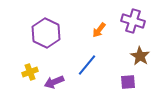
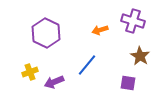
orange arrow: moved 1 px right; rotated 35 degrees clockwise
purple square: moved 1 px down; rotated 14 degrees clockwise
